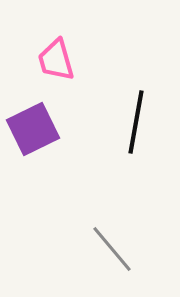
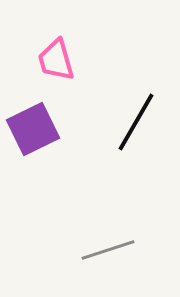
black line: rotated 20 degrees clockwise
gray line: moved 4 px left, 1 px down; rotated 68 degrees counterclockwise
